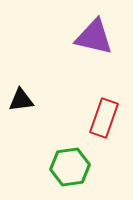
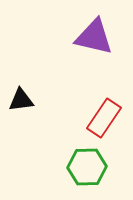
red rectangle: rotated 15 degrees clockwise
green hexagon: moved 17 px right; rotated 6 degrees clockwise
